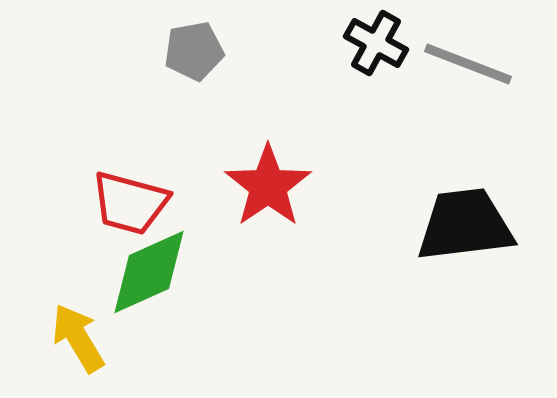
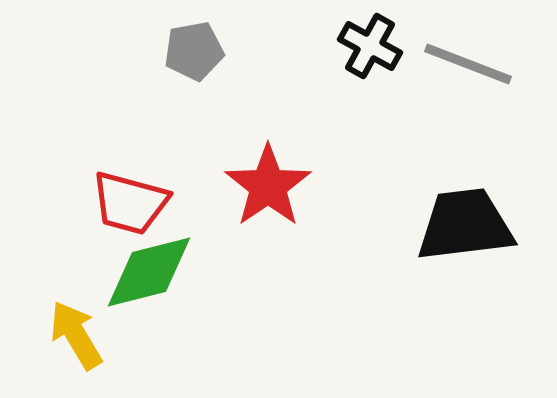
black cross: moved 6 px left, 3 px down
green diamond: rotated 10 degrees clockwise
yellow arrow: moved 2 px left, 3 px up
